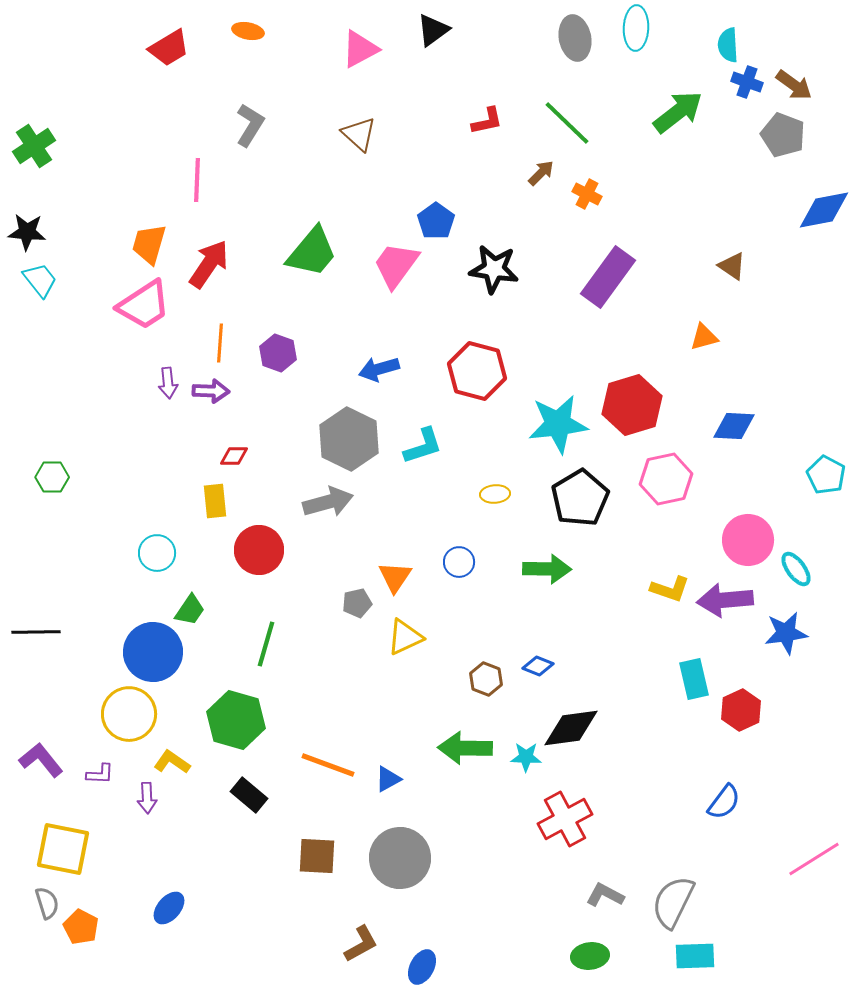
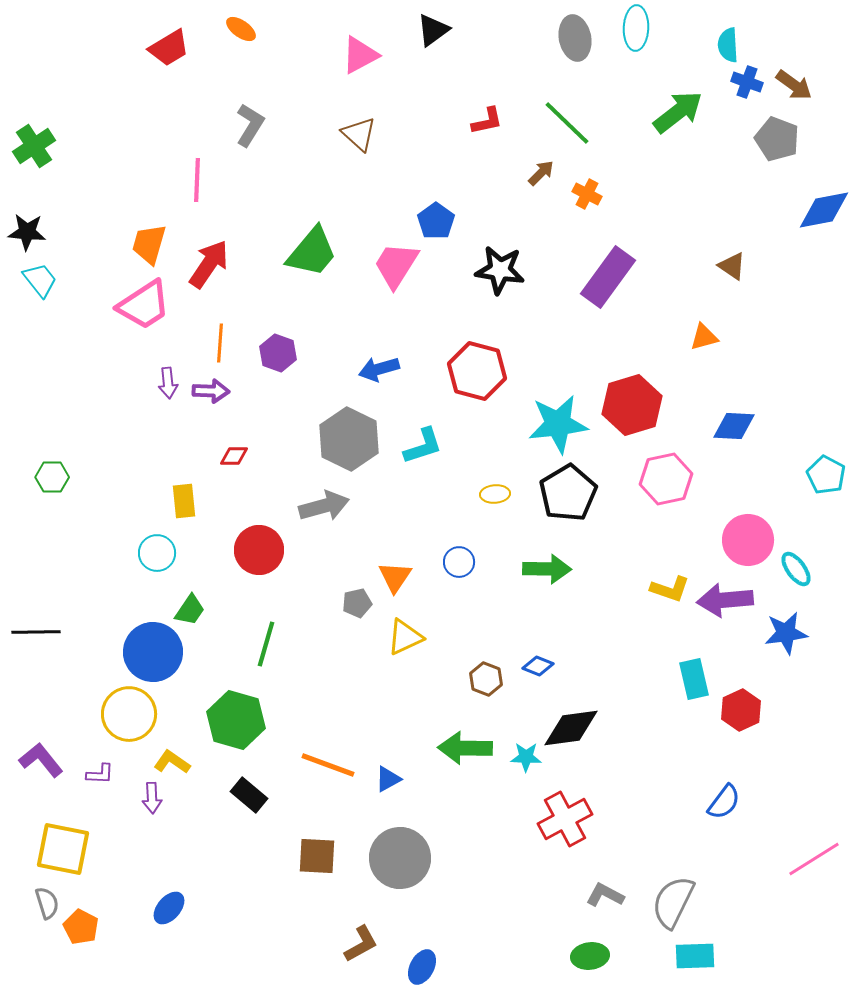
orange ellipse at (248, 31): moved 7 px left, 2 px up; rotated 24 degrees clockwise
pink triangle at (360, 49): moved 6 px down
gray pentagon at (783, 135): moved 6 px left, 4 px down
pink trapezoid at (396, 265): rotated 4 degrees counterclockwise
black star at (494, 269): moved 6 px right, 1 px down
black pentagon at (580, 498): moved 12 px left, 5 px up
yellow rectangle at (215, 501): moved 31 px left
gray arrow at (328, 502): moved 4 px left, 4 px down
purple arrow at (147, 798): moved 5 px right
